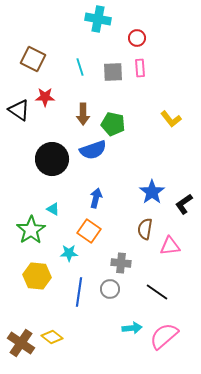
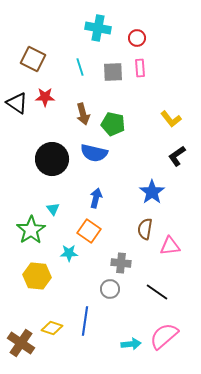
cyan cross: moved 9 px down
black triangle: moved 2 px left, 7 px up
brown arrow: rotated 15 degrees counterclockwise
blue semicircle: moved 1 px right, 3 px down; rotated 32 degrees clockwise
black L-shape: moved 7 px left, 48 px up
cyan triangle: rotated 24 degrees clockwise
blue line: moved 6 px right, 29 px down
cyan arrow: moved 1 px left, 16 px down
yellow diamond: moved 9 px up; rotated 20 degrees counterclockwise
